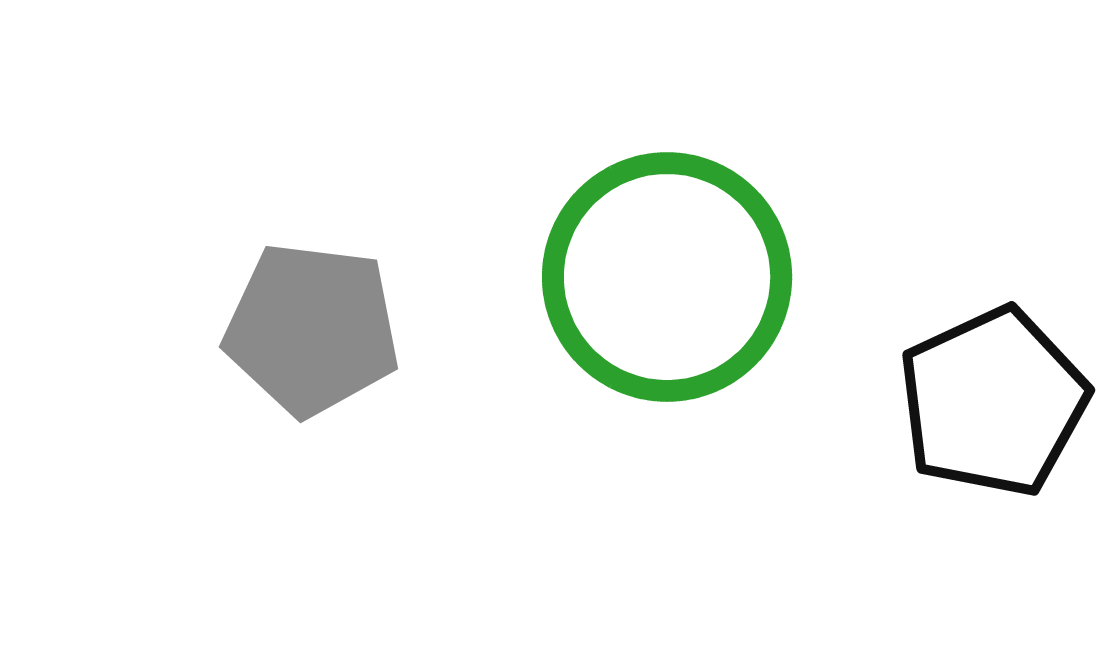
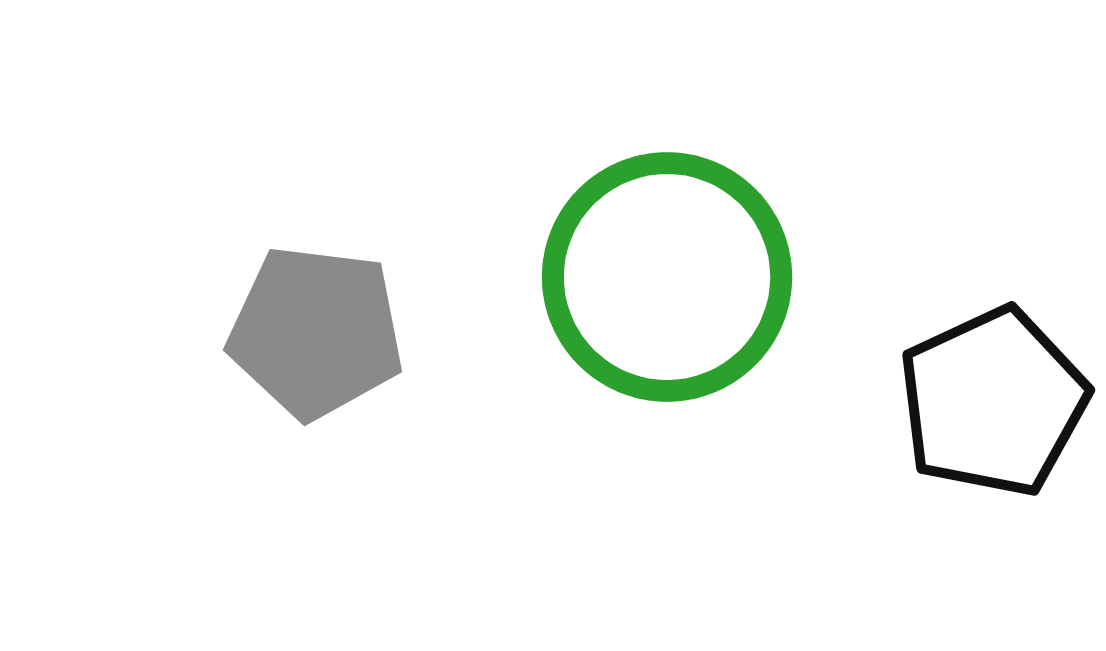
gray pentagon: moved 4 px right, 3 px down
